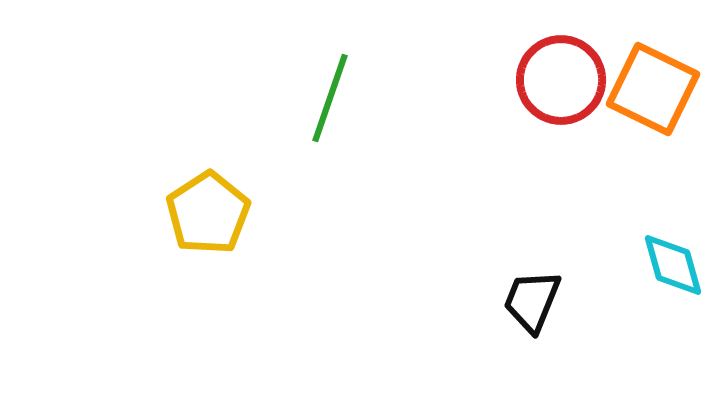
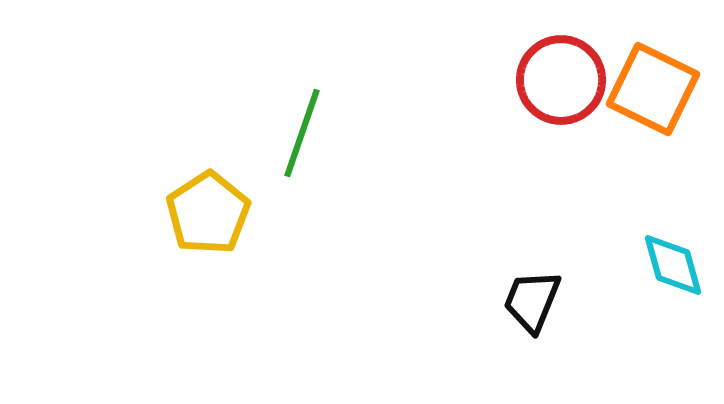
green line: moved 28 px left, 35 px down
